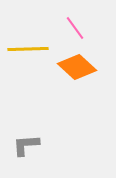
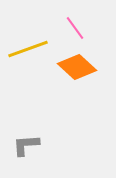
yellow line: rotated 18 degrees counterclockwise
